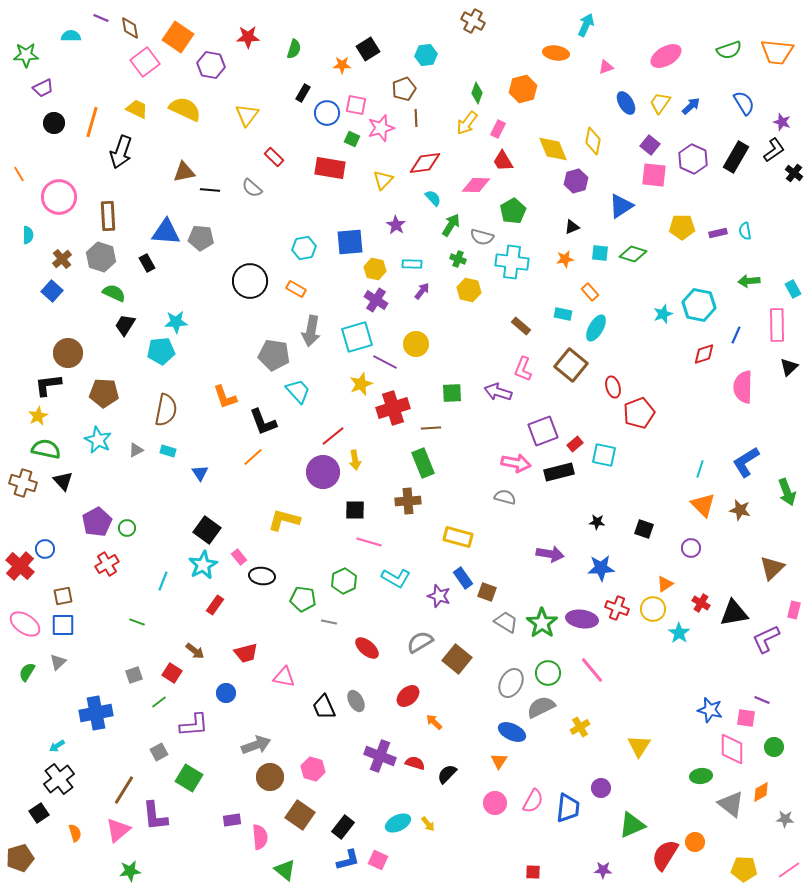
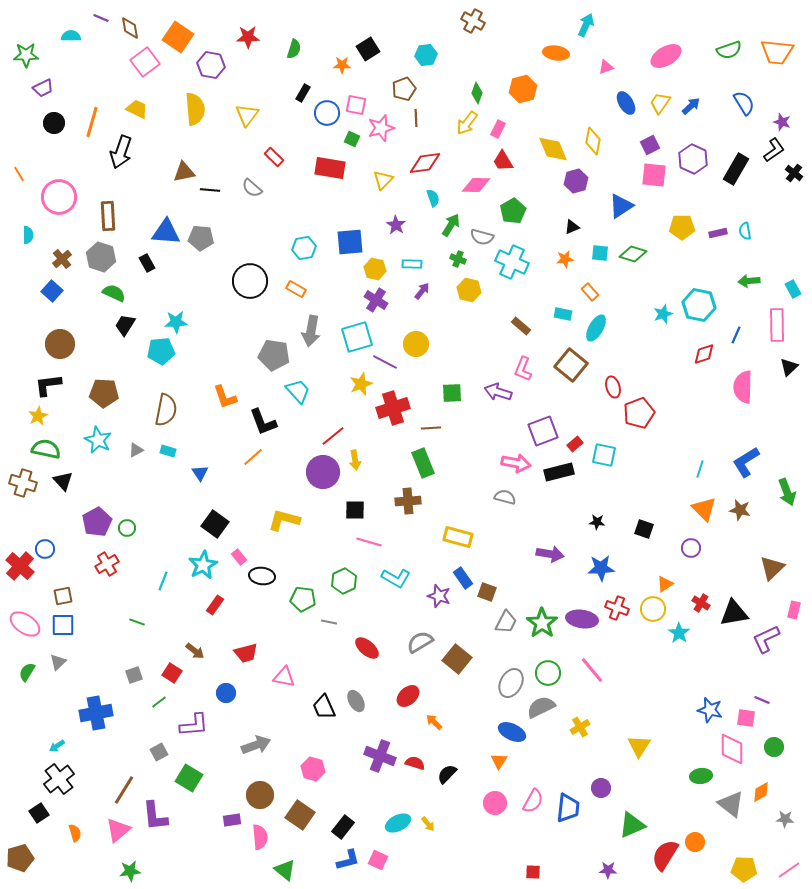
yellow semicircle at (185, 109): moved 10 px right; rotated 60 degrees clockwise
purple square at (650, 145): rotated 24 degrees clockwise
black rectangle at (736, 157): moved 12 px down
cyan semicircle at (433, 198): rotated 24 degrees clockwise
cyan cross at (512, 262): rotated 16 degrees clockwise
brown circle at (68, 353): moved 8 px left, 9 px up
orange triangle at (703, 505): moved 1 px right, 4 px down
black square at (207, 530): moved 8 px right, 6 px up
gray trapezoid at (506, 622): rotated 85 degrees clockwise
brown circle at (270, 777): moved 10 px left, 18 px down
purple star at (603, 870): moved 5 px right
